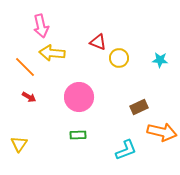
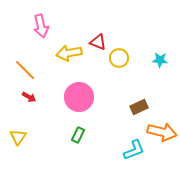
yellow arrow: moved 17 px right; rotated 15 degrees counterclockwise
orange line: moved 3 px down
green rectangle: rotated 63 degrees counterclockwise
yellow triangle: moved 1 px left, 7 px up
cyan L-shape: moved 8 px right
